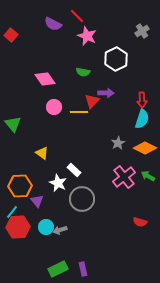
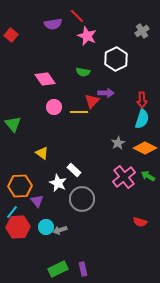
purple semicircle: rotated 36 degrees counterclockwise
